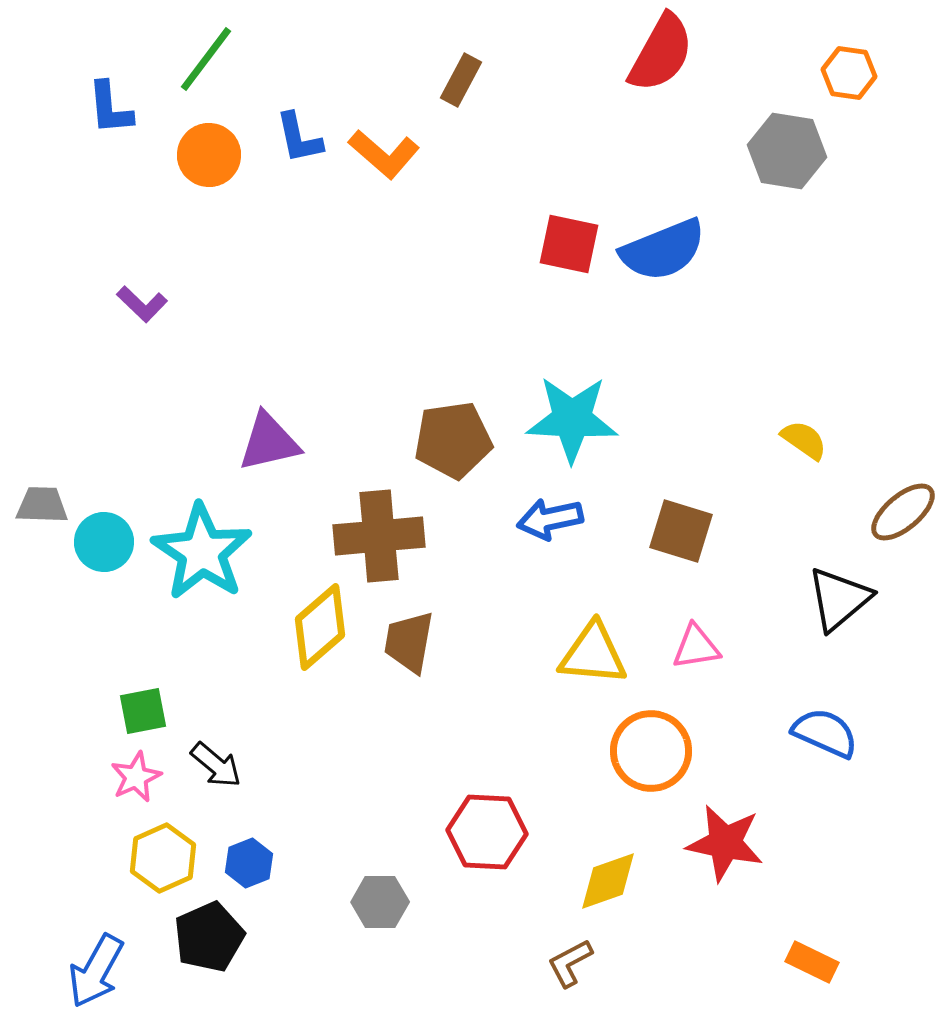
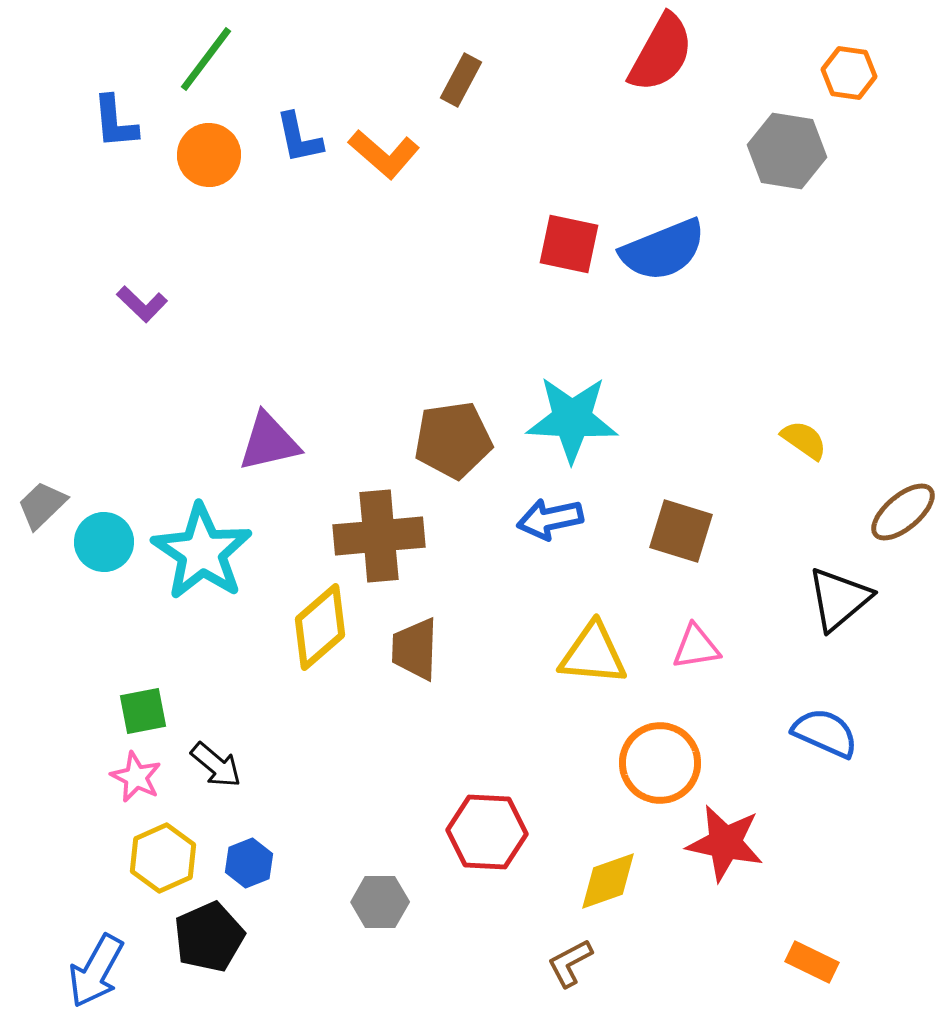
blue L-shape at (110, 108): moved 5 px right, 14 px down
gray trapezoid at (42, 505): rotated 46 degrees counterclockwise
brown trapezoid at (409, 642): moved 6 px right, 7 px down; rotated 8 degrees counterclockwise
orange circle at (651, 751): moved 9 px right, 12 px down
pink star at (136, 777): rotated 21 degrees counterclockwise
